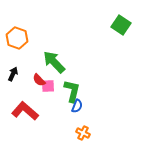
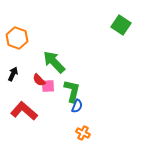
red L-shape: moved 1 px left
